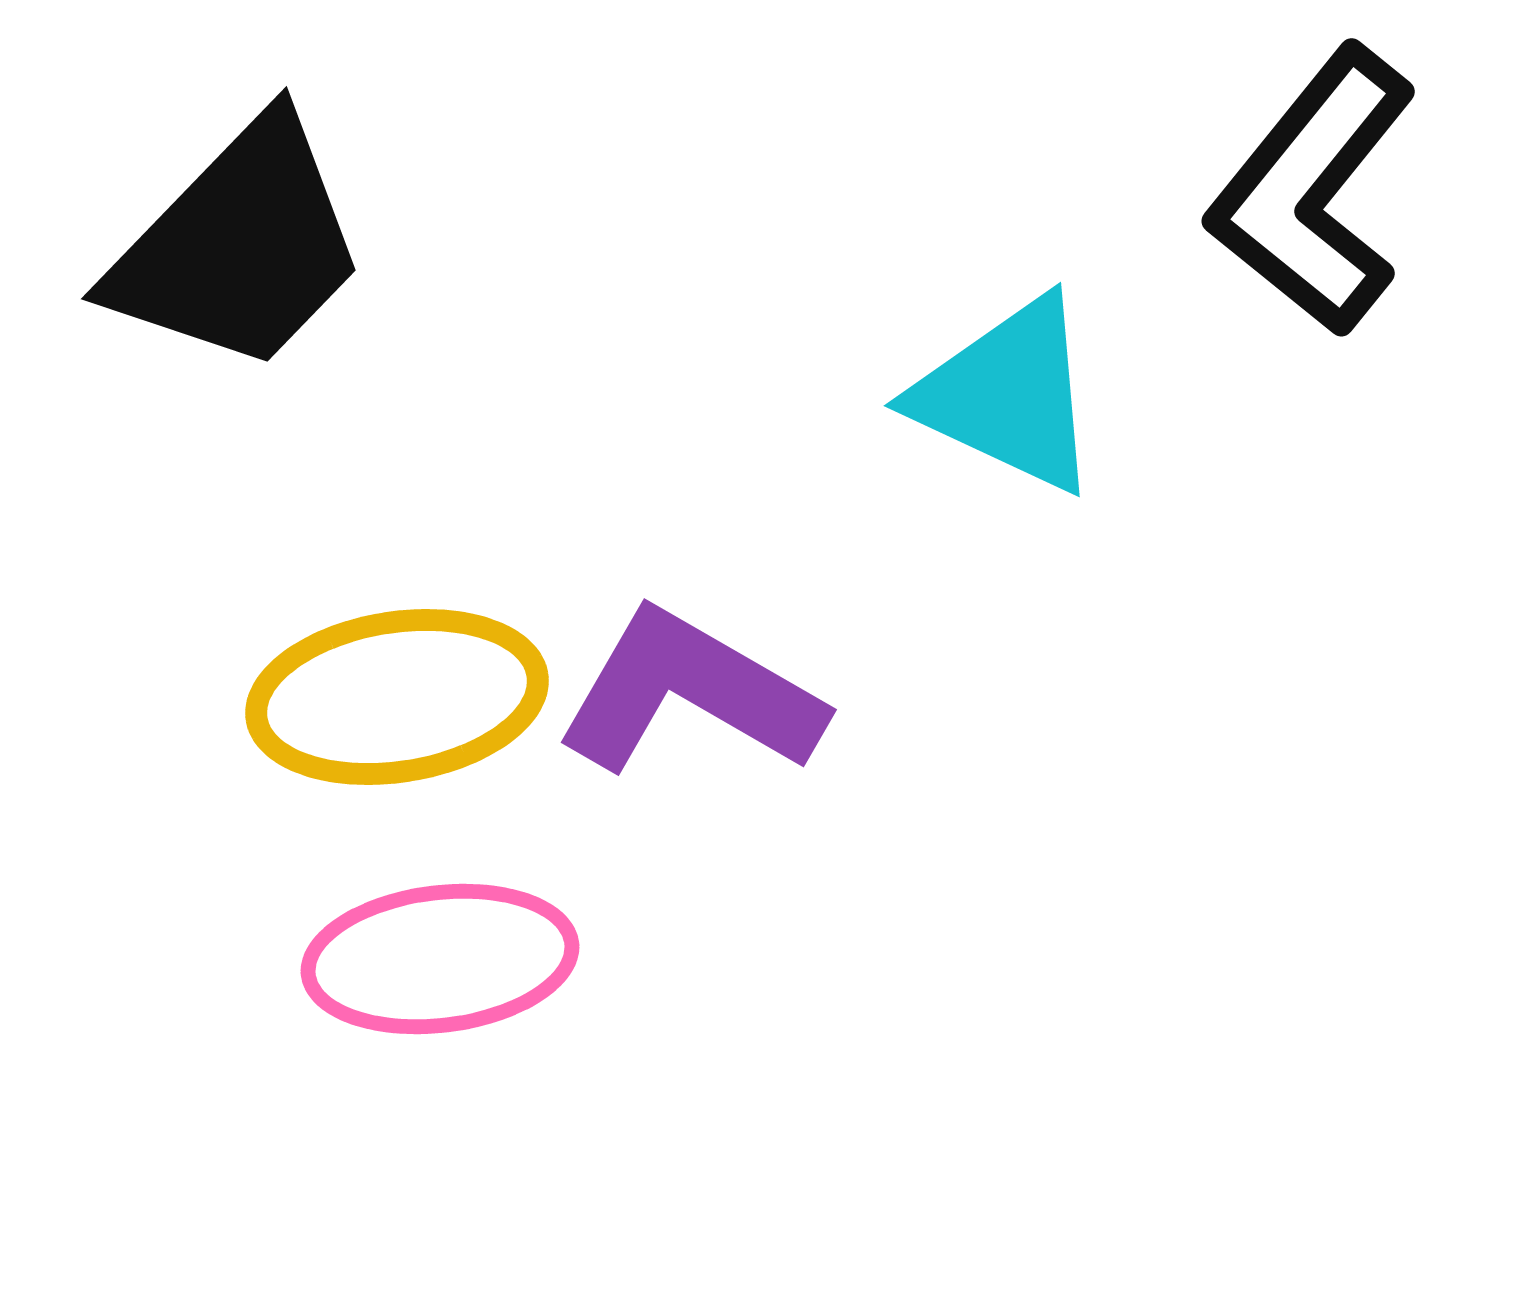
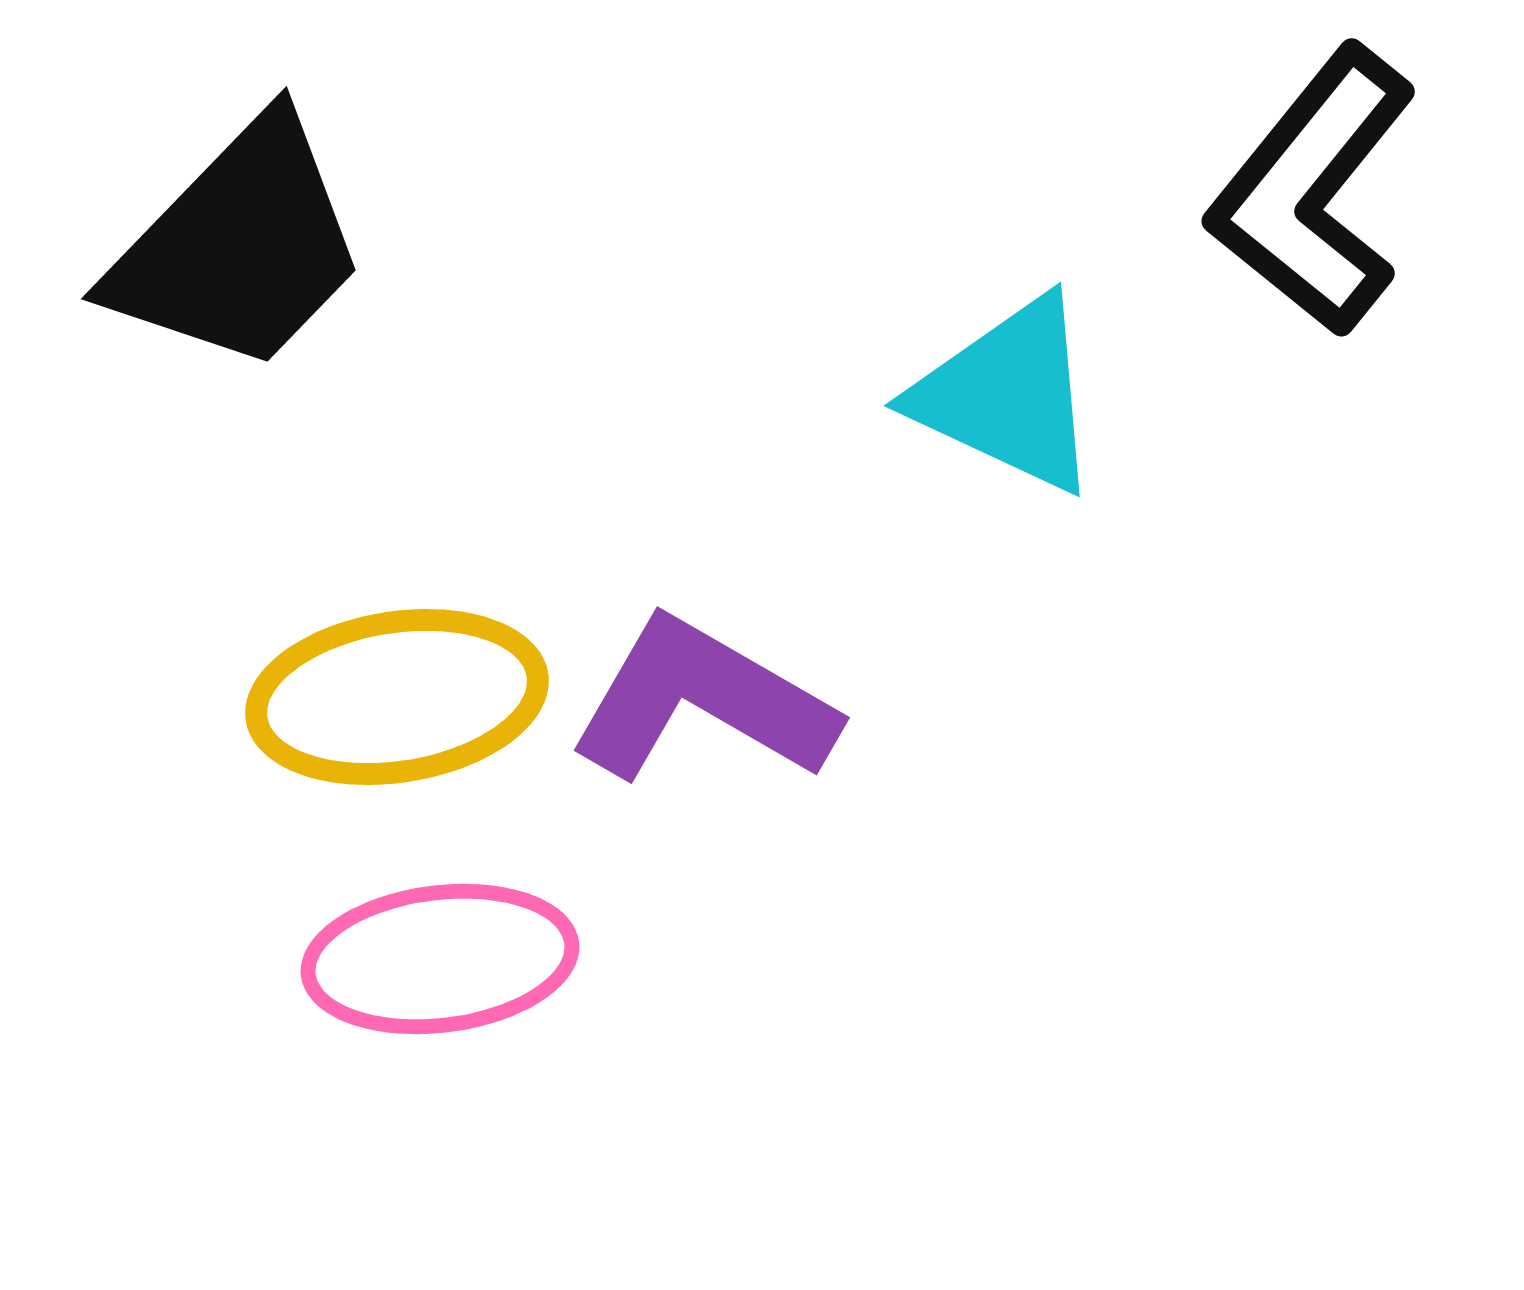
purple L-shape: moved 13 px right, 8 px down
